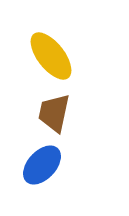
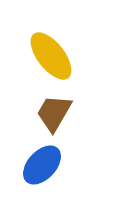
brown trapezoid: rotated 18 degrees clockwise
